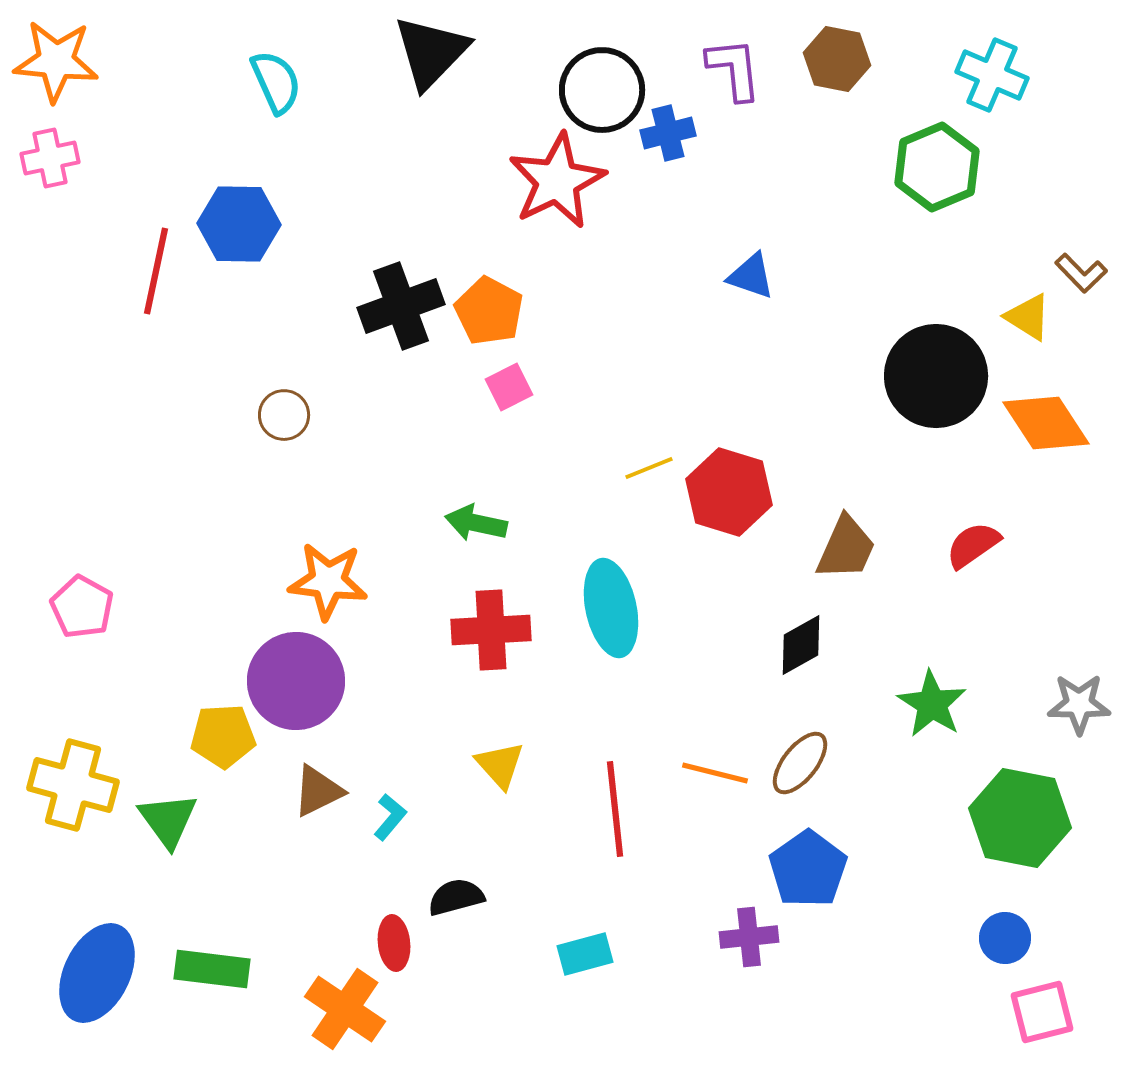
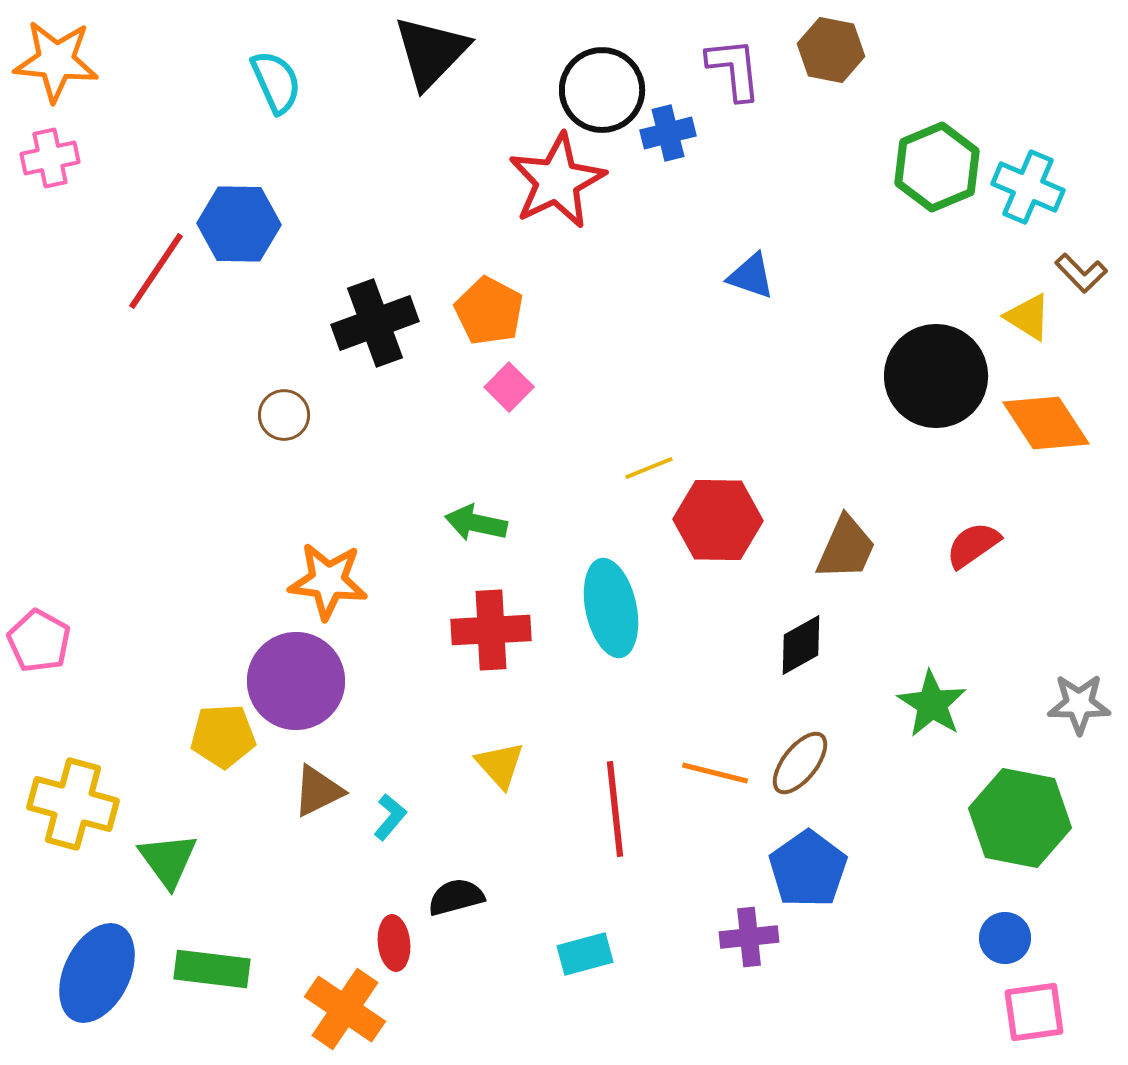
brown hexagon at (837, 59): moved 6 px left, 9 px up
cyan cross at (992, 75): moved 36 px right, 112 px down
red line at (156, 271): rotated 22 degrees clockwise
black cross at (401, 306): moved 26 px left, 17 px down
pink square at (509, 387): rotated 18 degrees counterclockwise
red hexagon at (729, 492): moved 11 px left, 28 px down; rotated 16 degrees counterclockwise
pink pentagon at (82, 607): moved 43 px left, 34 px down
yellow cross at (73, 785): moved 19 px down
green triangle at (168, 820): moved 40 px down
pink square at (1042, 1012): moved 8 px left; rotated 6 degrees clockwise
